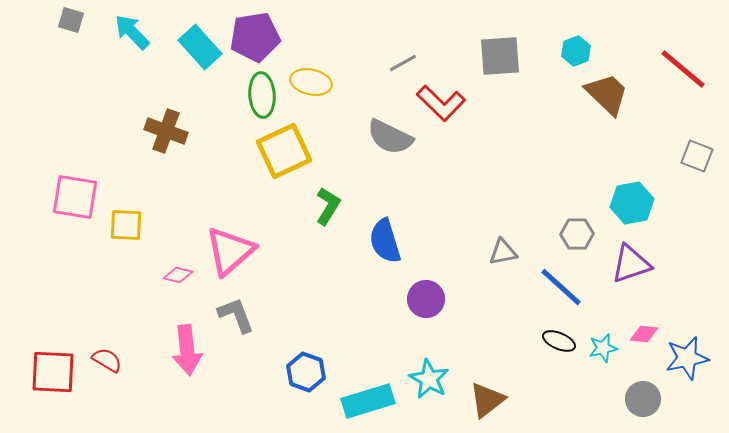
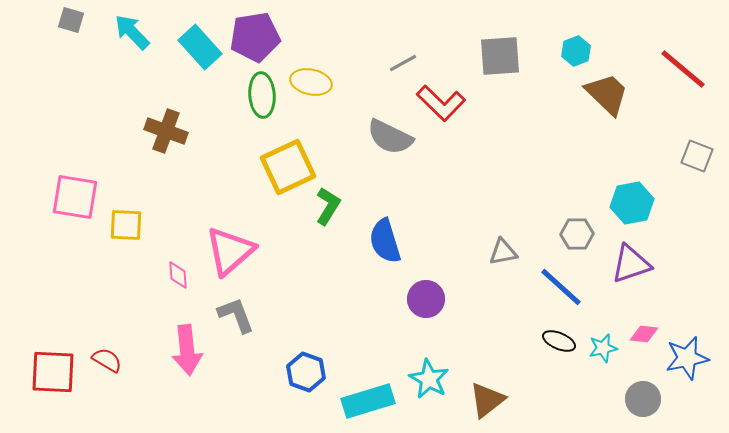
yellow square at (284, 151): moved 4 px right, 16 px down
pink diamond at (178, 275): rotated 72 degrees clockwise
